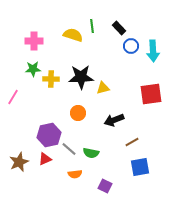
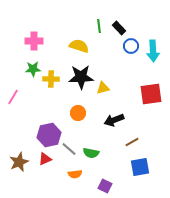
green line: moved 7 px right
yellow semicircle: moved 6 px right, 11 px down
